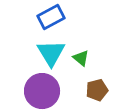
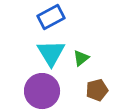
green triangle: rotated 42 degrees clockwise
